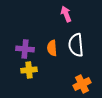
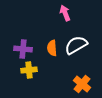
pink arrow: moved 1 px left, 1 px up
white semicircle: rotated 65 degrees clockwise
purple cross: moved 2 px left
orange cross: rotated 24 degrees counterclockwise
